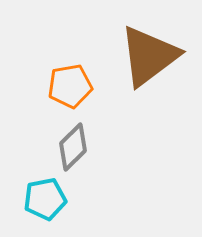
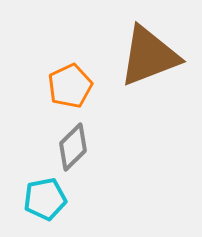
brown triangle: rotated 16 degrees clockwise
orange pentagon: rotated 15 degrees counterclockwise
